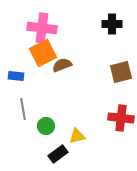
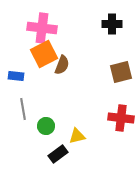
orange square: moved 1 px right, 1 px down
brown semicircle: rotated 132 degrees clockwise
